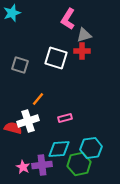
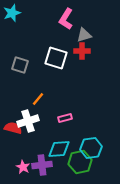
pink L-shape: moved 2 px left
green hexagon: moved 1 px right, 2 px up
